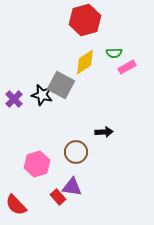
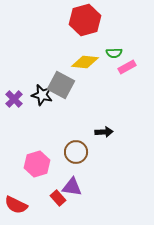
yellow diamond: rotated 40 degrees clockwise
red rectangle: moved 1 px down
red semicircle: rotated 20 degrees counterclockwise
